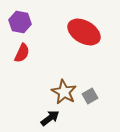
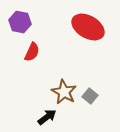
red ellipse: moved 4 px right, 5 px up
red semicircle: moved 10 px right, 1 px up
gray square: rotated 21 degrees counterclockwise
black arrow: moved 3 px left, 1 px up
